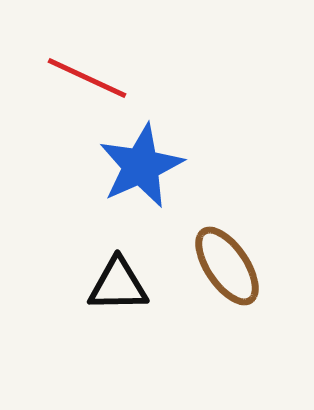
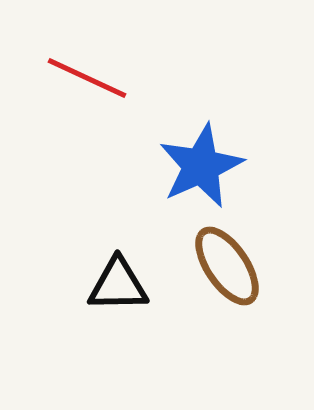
blue star: moved 60 px right
